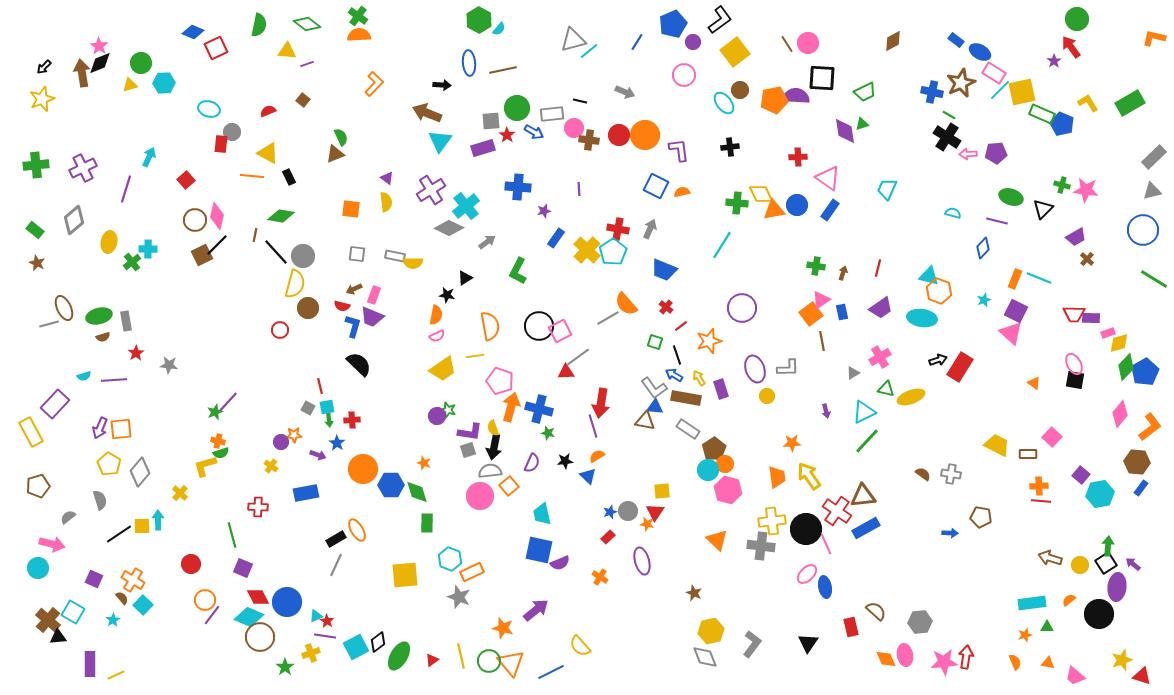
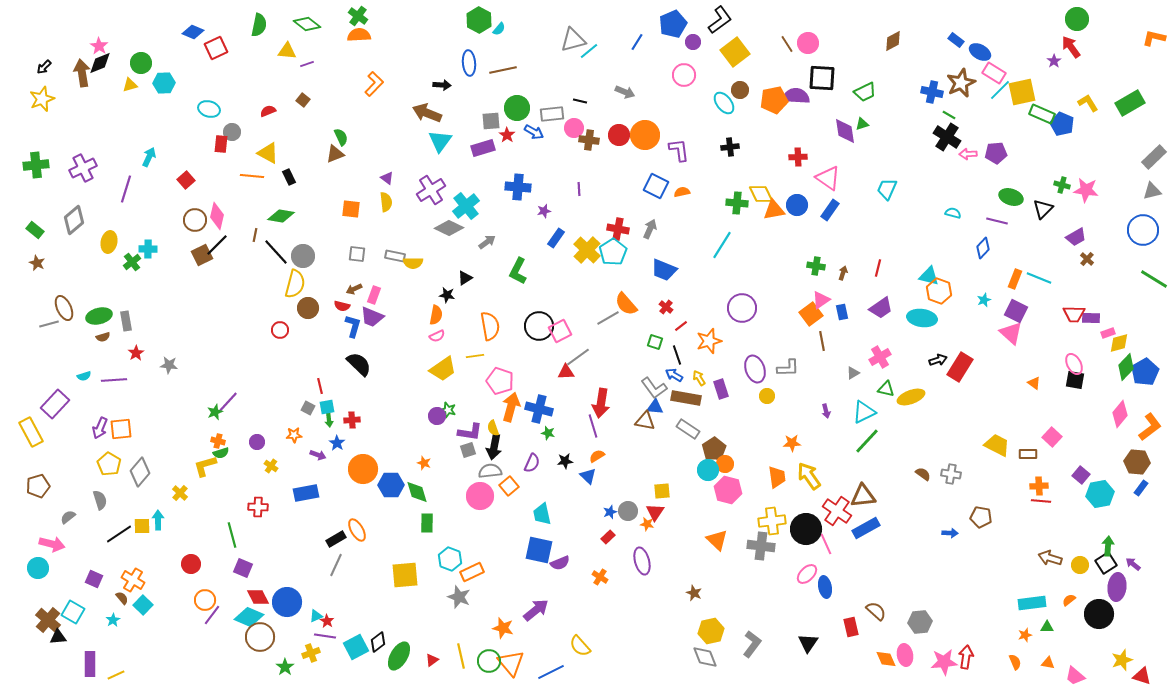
purple circle at (281, 442): moved 24 px left
